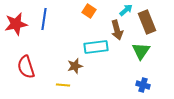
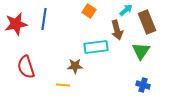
brown star: rotated 14 degrees clockwise
